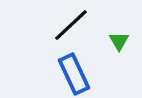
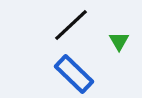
blue rectangle: rotated 21 degrees counterclockwise
